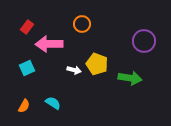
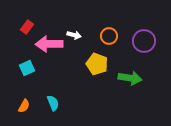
orange circle: moved 27 px right, 12 px down
white arrow: moved 35 px up
cyan semicircle: rotated 35 degrees clockwise
